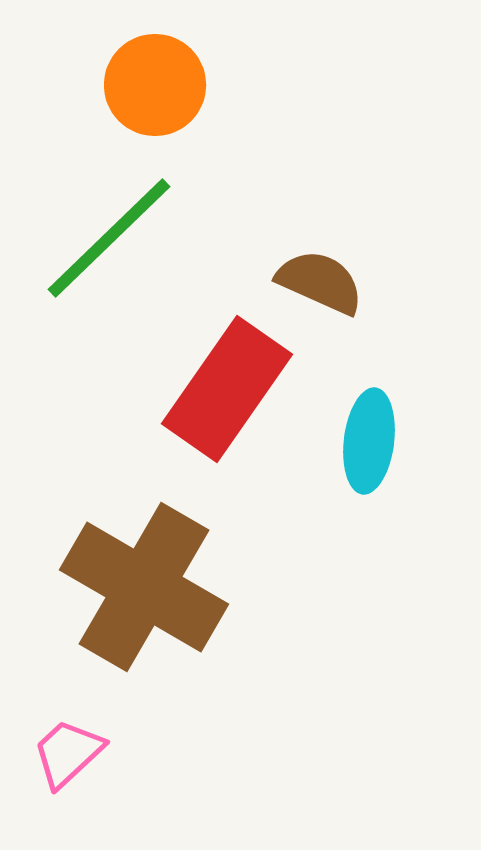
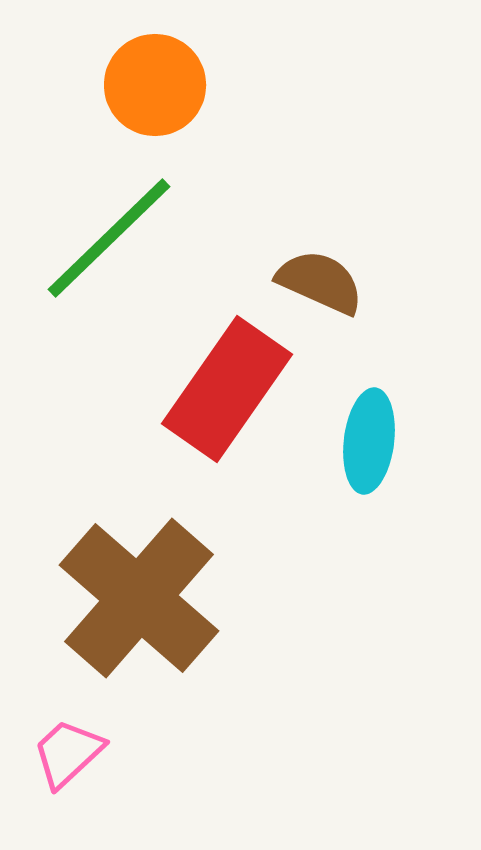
brown cross: moved 5 px left, 11 px down; rotated 11 degrees clockwise
